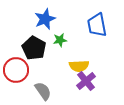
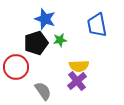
blue star: rotated 30 degrees counterclockwise
black pentagon: moved 2 px right, 5 px up; rotated 25 degrees clockwise
red circle: moved 3 px up
purple cross: moved 9 px left
